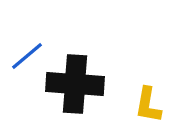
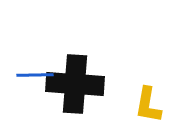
blue line: moved 8 px right, 19 px down; rotated 39 degrees clockwise
